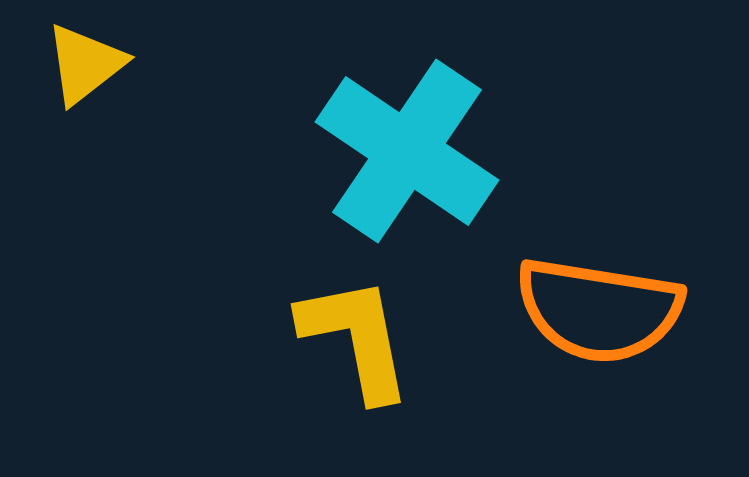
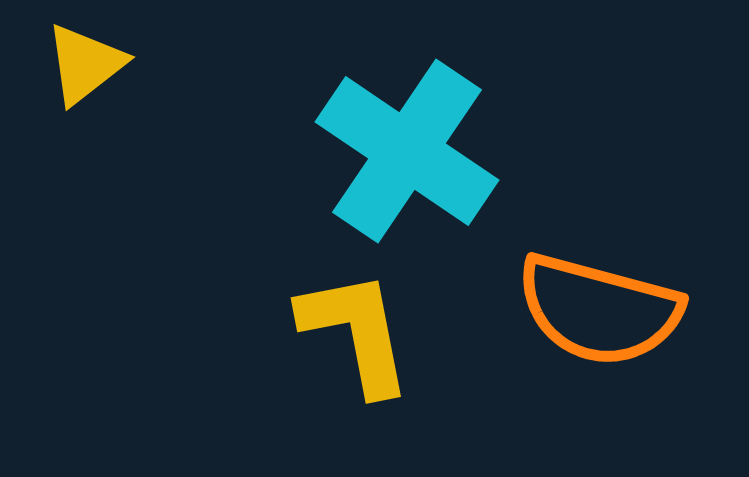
orange semicircle: rotated 6 degrees clockwise
yellow L-shape: moved 6 px up
